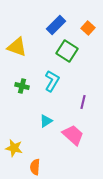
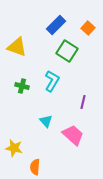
cyan triangle: rotated 40 degrees counterclockwise
